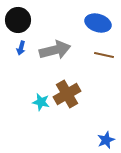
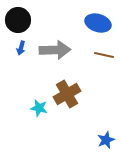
gray arrow: rotated 12 degrees clockwise
cyan star: moved 2 px left, 6 px down
